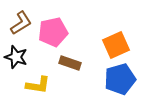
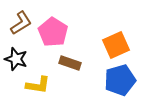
pink pentagon: rotated 28 degrees counterclockwise
black star: moved 2 px down
blue pentagon: moved 1 px down
